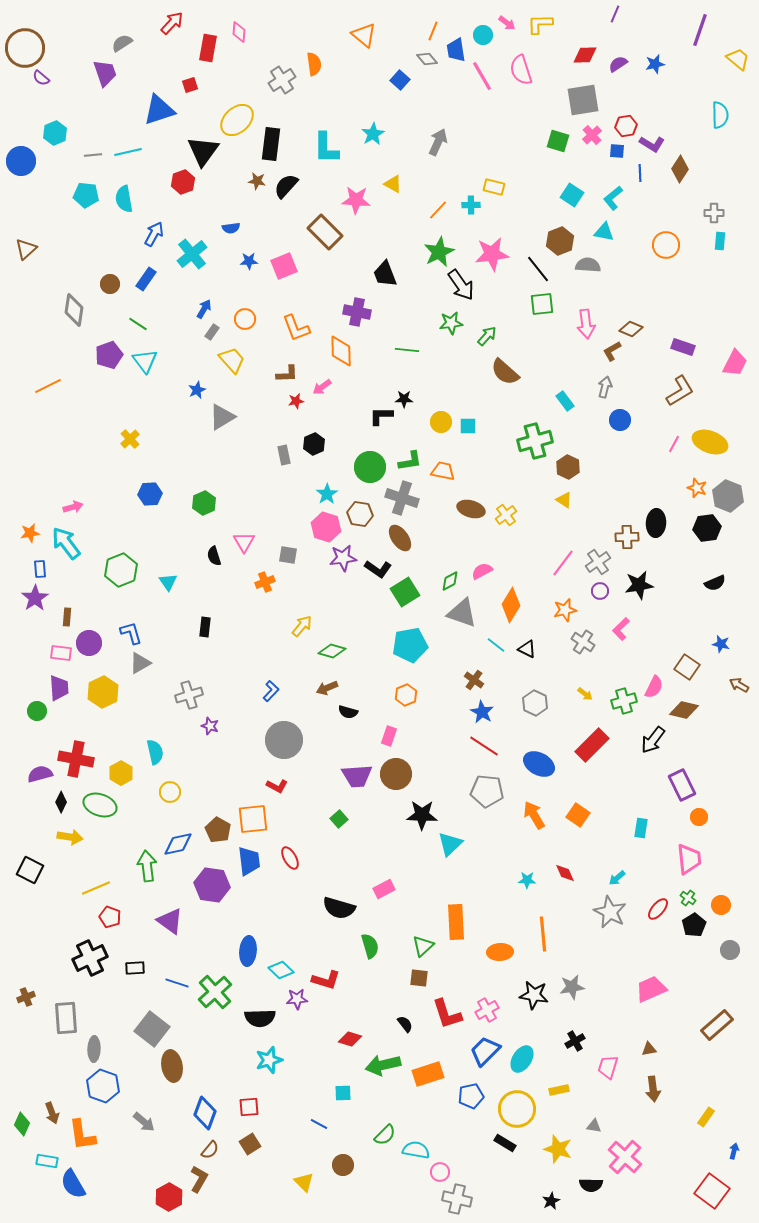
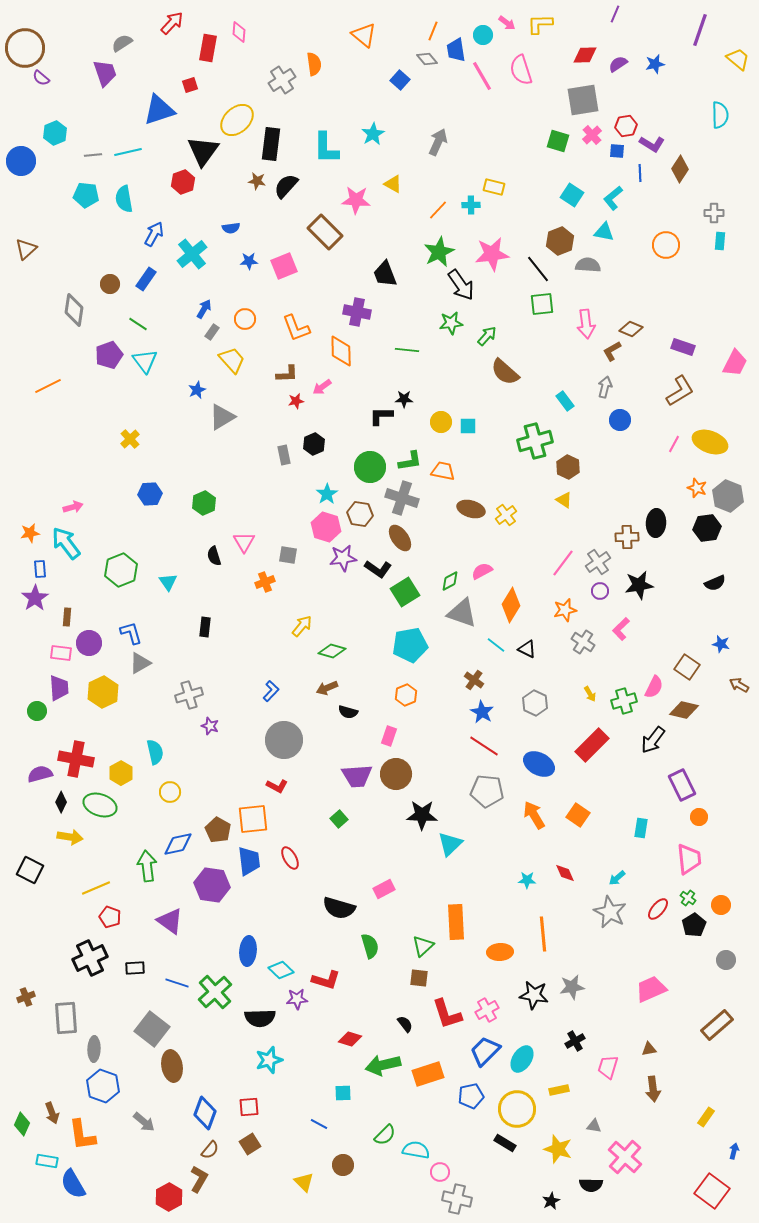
yellow arrow at (585, 694): moved 5 px right; rotated 21 degrees clockwise
gray circle at (730, 950): moved 4 px left, 10 px down
